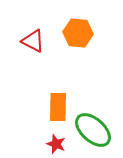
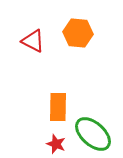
green ellipse: moved 4 px down
